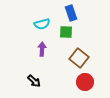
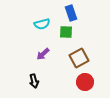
purple arrow: moved 1 px right, 5 px down; rotated 136 degrees counterclockwise
brown square: rotated 24 degrees clockwise
black arrow: rotated 32 degrees clockwise
